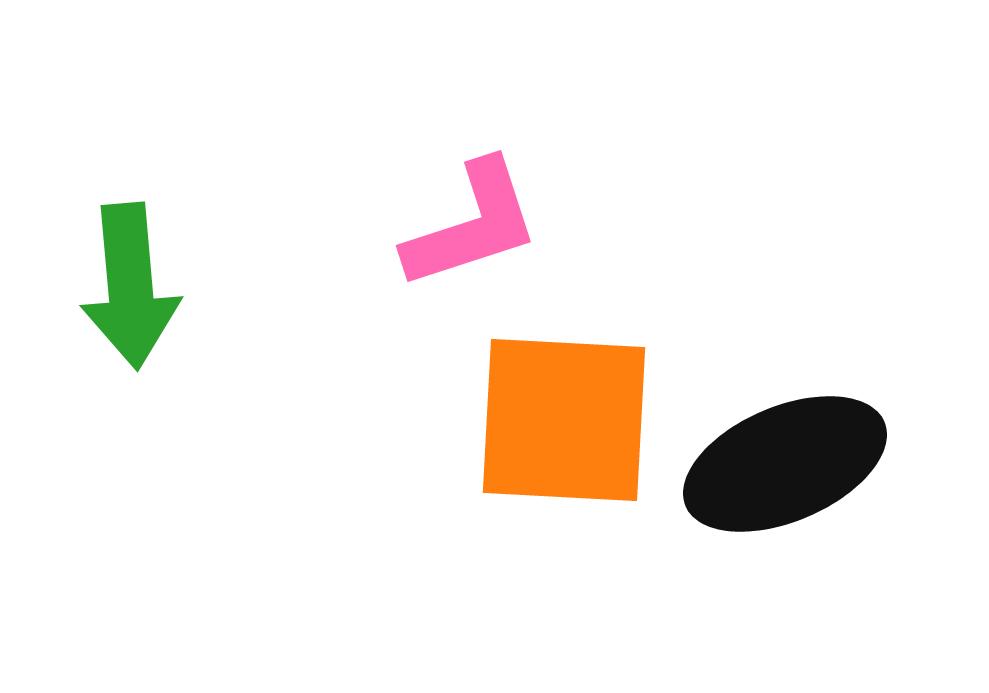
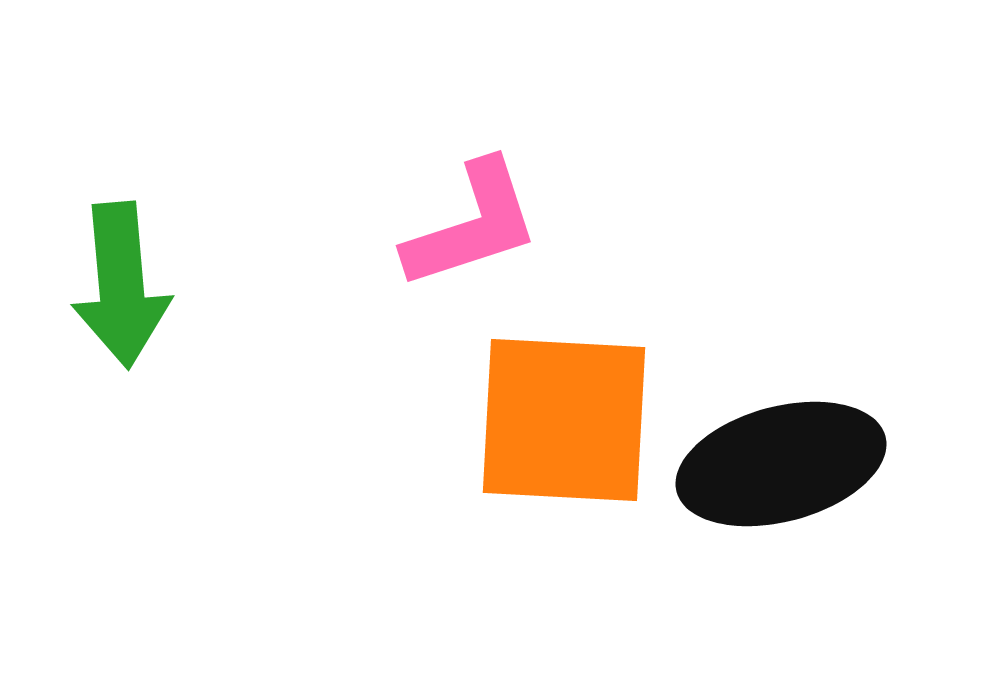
green arrow: moved 9 px left, 1 px up
black ellipse: moved 4 px left; rotated 8 degrees clockwise
